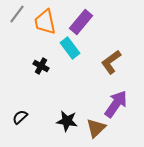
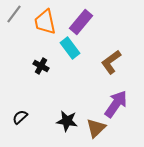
gray line: moved 3 px left
